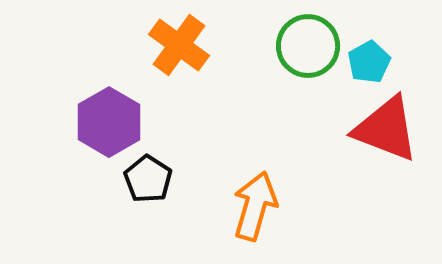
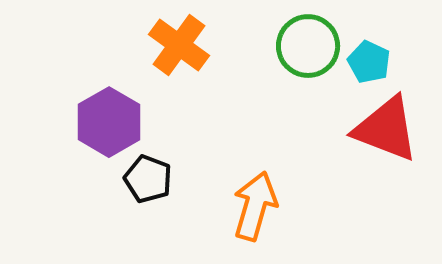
cyan pentagon: rotated 18 degrees counterclockwise
black pentagon: rotated 12 degrees counterclockwise
